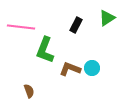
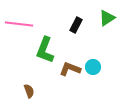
pink line: moved 2 px left, 3 px up
cyan circle: moved 1 px right, 1 px up
